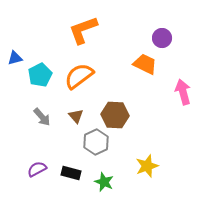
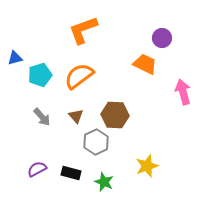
cyan pentagon: rotated 10 degrees clockwise
